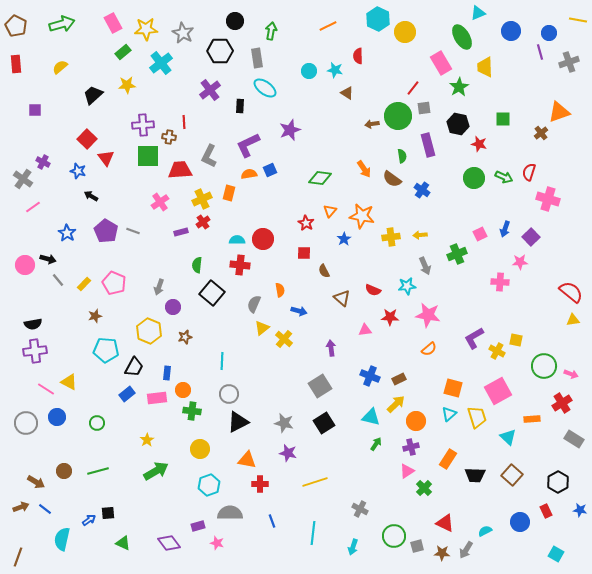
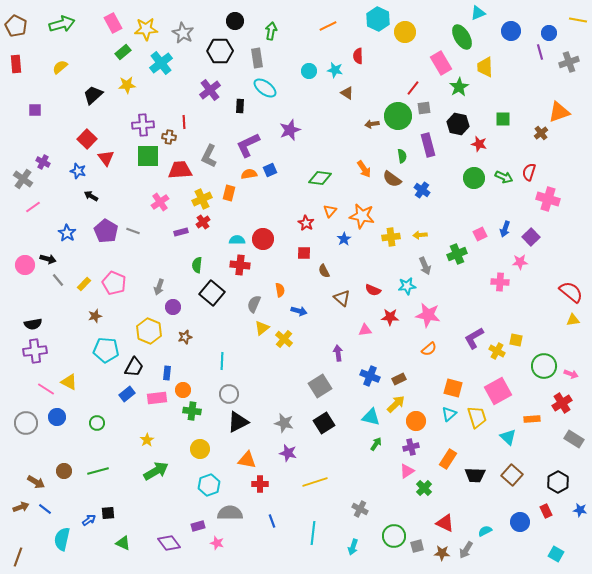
purple arrow at (331, 348): moved 7 px right, 5 px down
